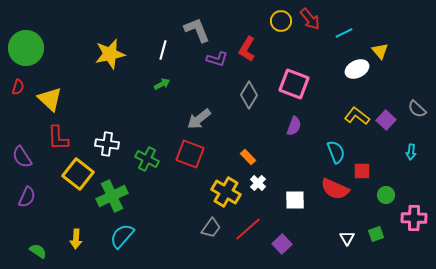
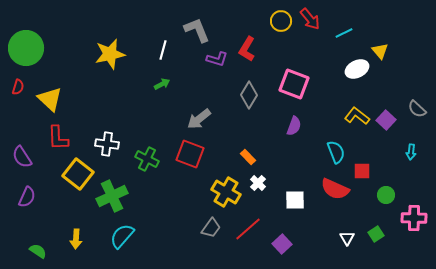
green square at (376, 234): rotated 14 degrees counterclockwise
